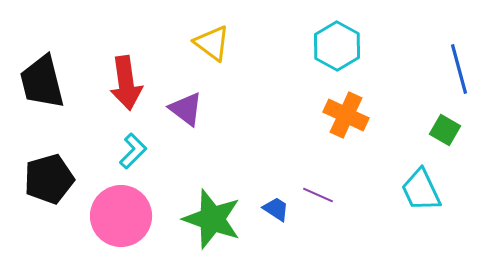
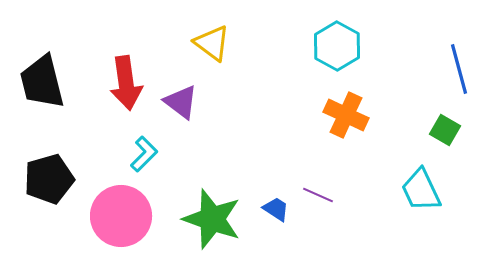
purple triangle: moved 5 px left, 7 px up
cyan L-shape: moved 11 px right, 3 px down
